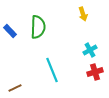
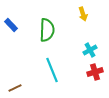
green semicircle: moved 9 px right, 3 px down
blue rectangle: moved 1 px right, 6 px up
